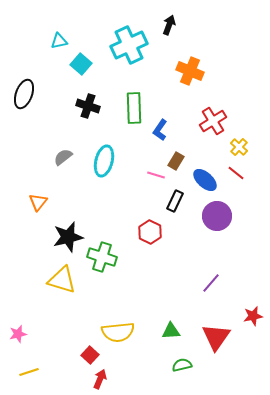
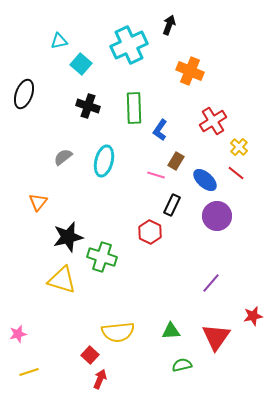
black rectangle: moved 3 px left, 4 px down
